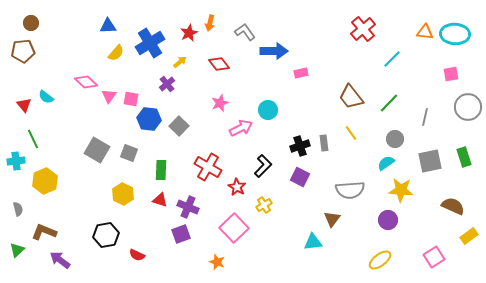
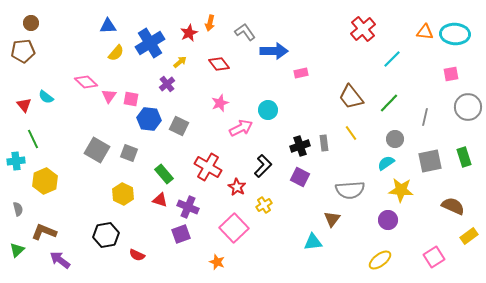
gray square at (179, 126): rotated 18 degrees counterclockwise
green rectangle at (161, 170): moved 3 px right, 4 px down; rotated 42 degrees counterclockwise
